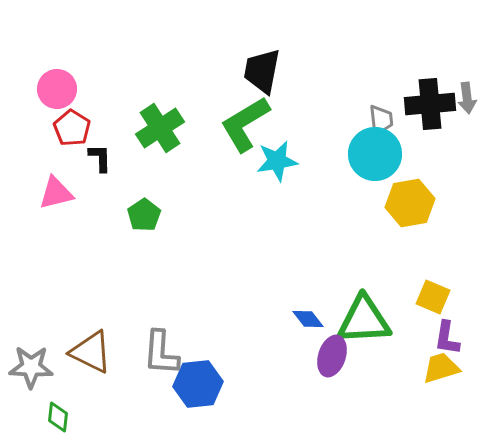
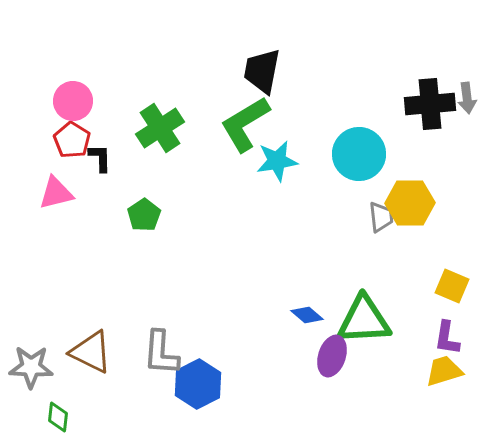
pink circle: moved 16 px right, 12 px down
gray trapezoid: moved 97 px down
red pentagon: moved 12 px down
cyan circle: moved 16 px left
yellow hexagon: rotated 9 degrees clockwise
yellow square: moved 19 px right, 11 px up
blue diamond: moved 1 px left, 4 px up; rotated 12 degrees counterclockwise
yellow trapezoid: moved 3 px right, 3 px down
blue hexagon: rotated 21 degrees counterclockwise
